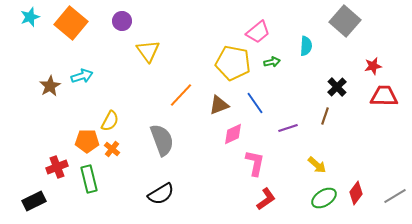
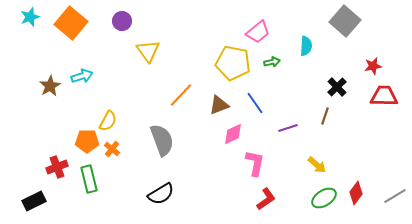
yellow semicircle: moved 2 px left
